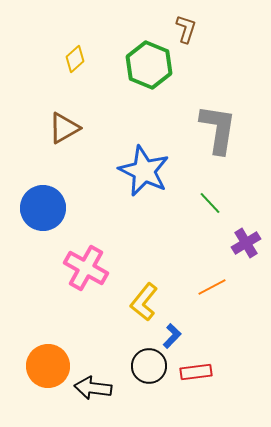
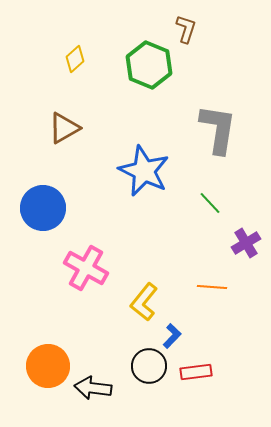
orange line: rotated 32 degrees clockwise
